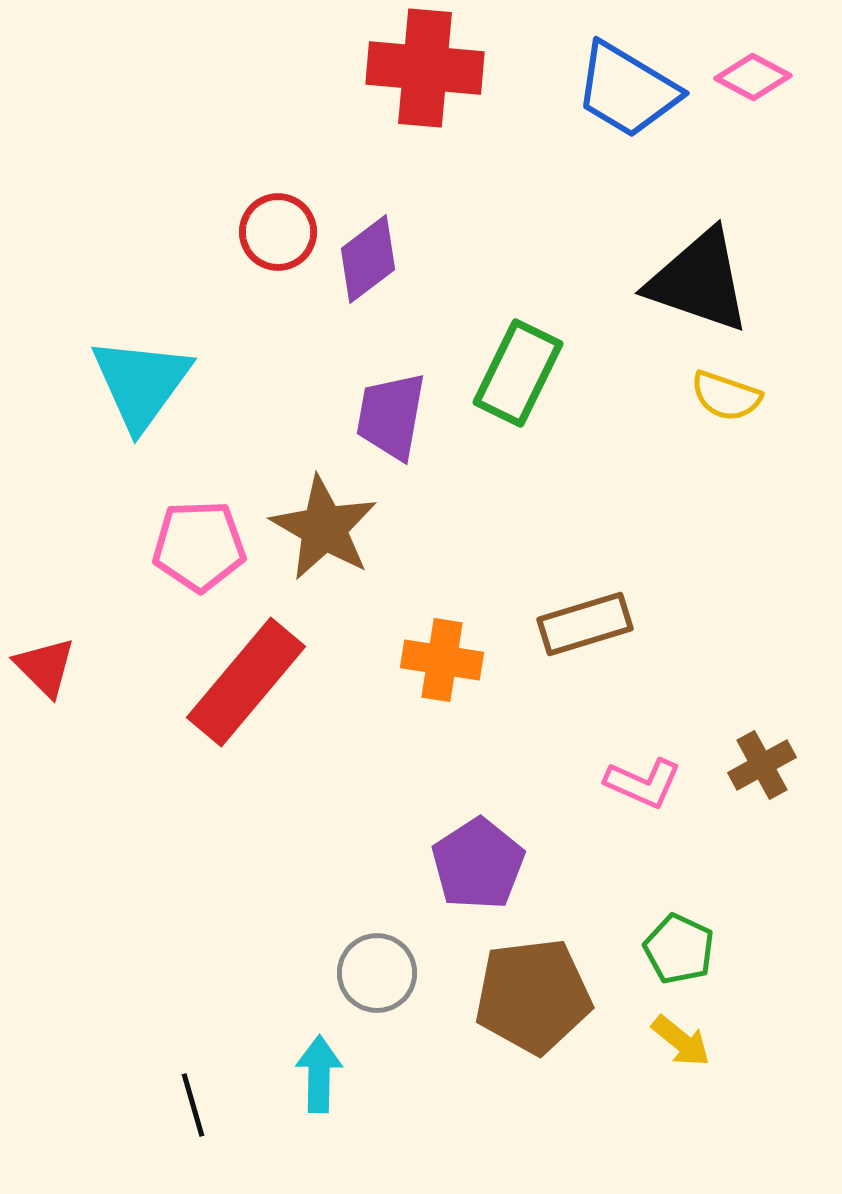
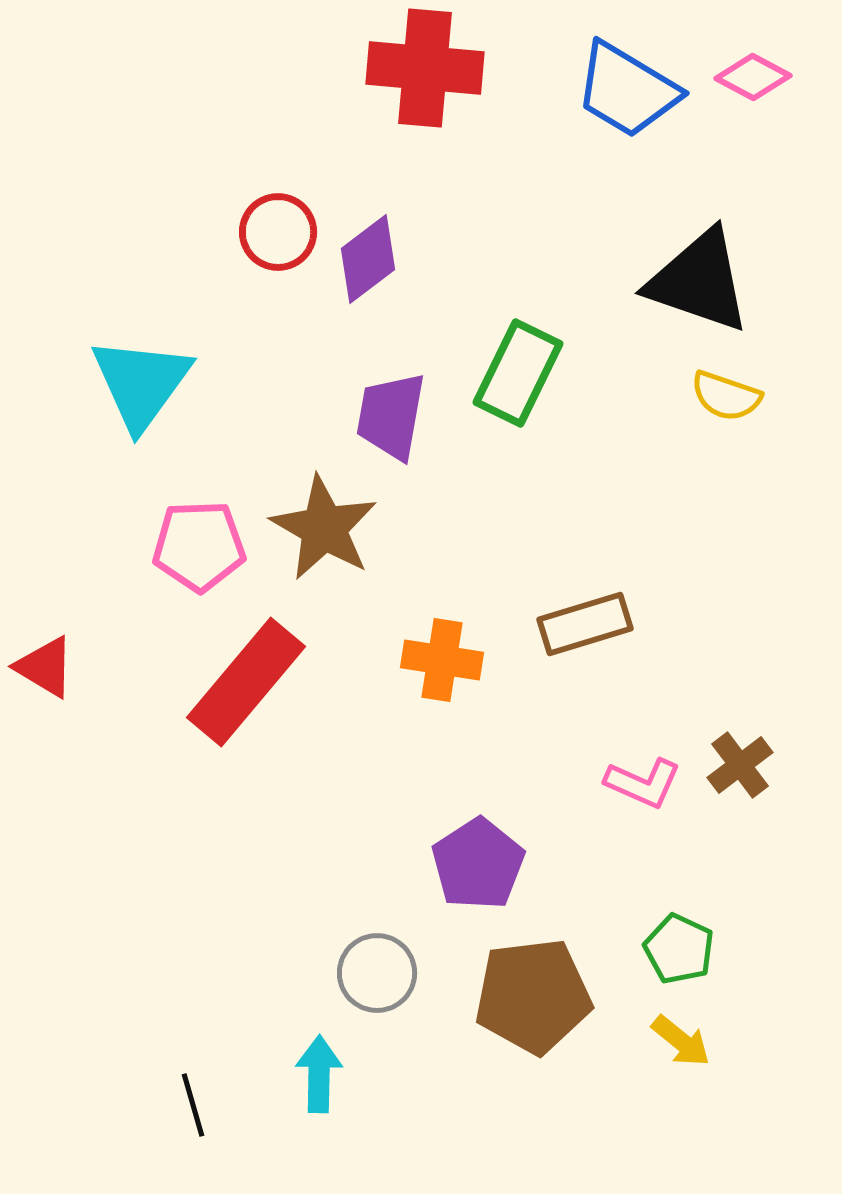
red triangle: rotated 14 degrees counterclockwise
brown cross: moved 22 px left; rotated 8 degrees counterclockwise
